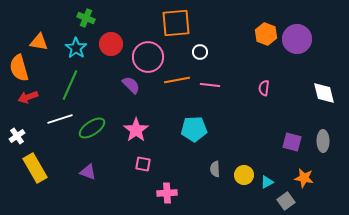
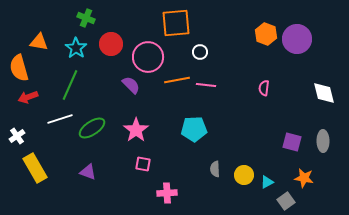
pink line: moved 4 px left
